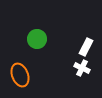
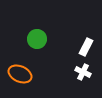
white cross: moved 1 px right, 4 px down
orange ellipse: moved 1 px up; rotated 45 degrees counterclockwise
